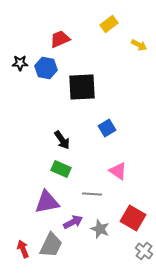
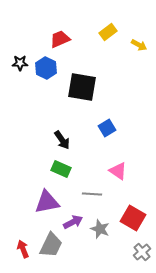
yellow rectangle: moved 1 px left, 8 px down
blue hexagon: rotated 15 degrees clockwise
black square: rotated 12 degrees clockwise
gray cross: moved 2 px left, 1 px down; rotated 12 degrees clockwise
